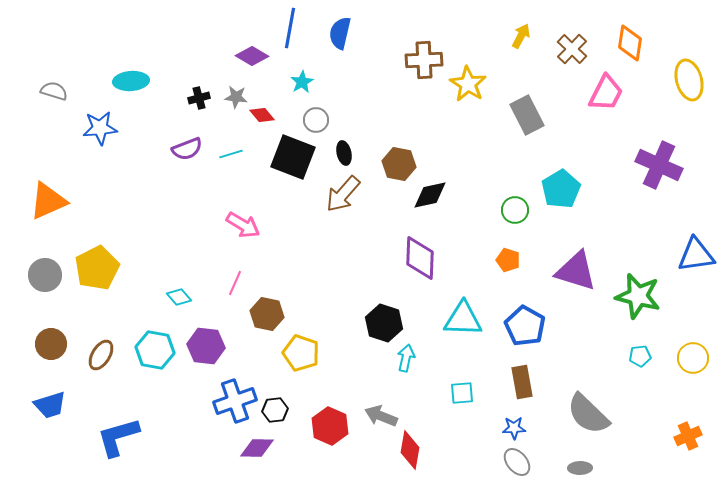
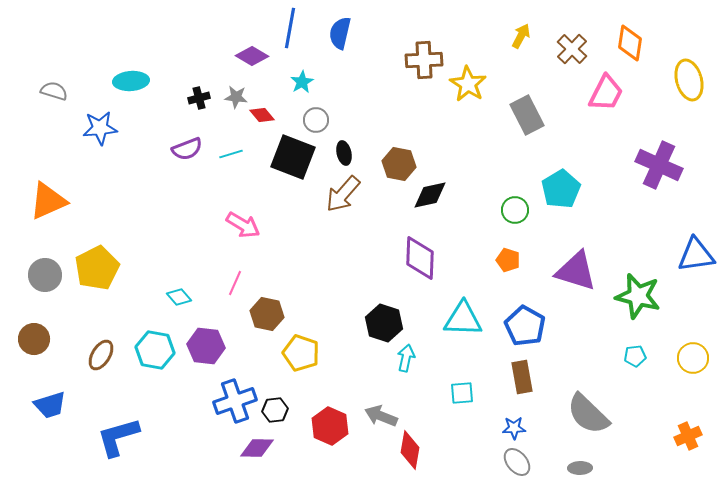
brown circle at (51, 344): moved 17 px left, 5 px up
cyan pentagon at (640, 356): moved 5 px left
brown rectangle at (522, 382): moved 5 px up
